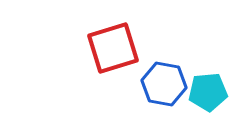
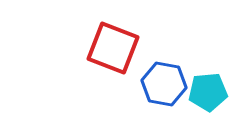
red square: rotated 38 degrees clockwise
